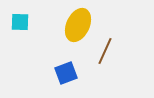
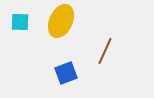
yellow ellipse: moved 17 px left, 4 px up
